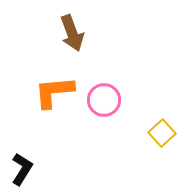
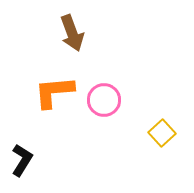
black L-shape: moved 9 px up
